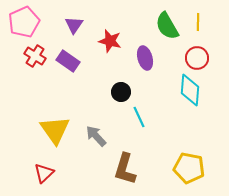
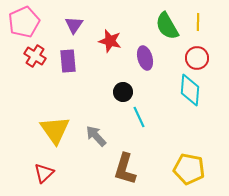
purple rectangle: rotated 50 degrees clockwise
black circle: moved 2 px right
yellow pentagon: moved 1 px down
